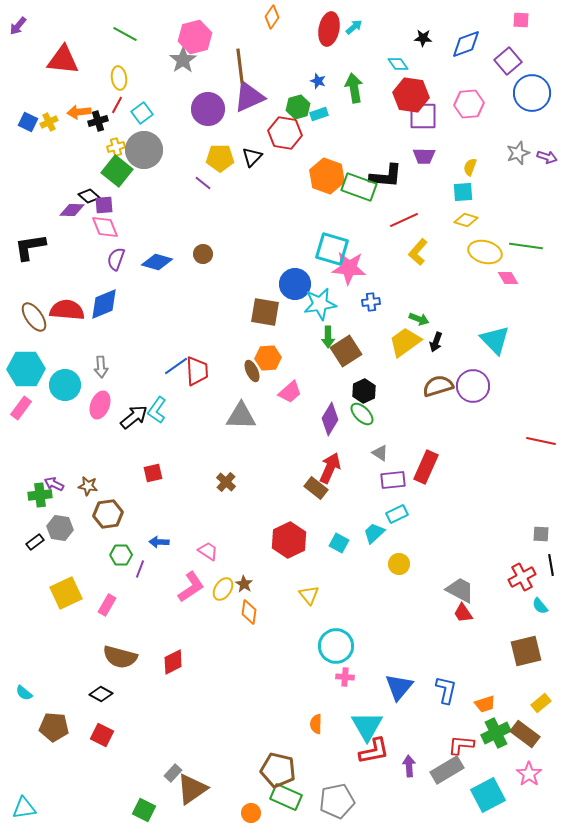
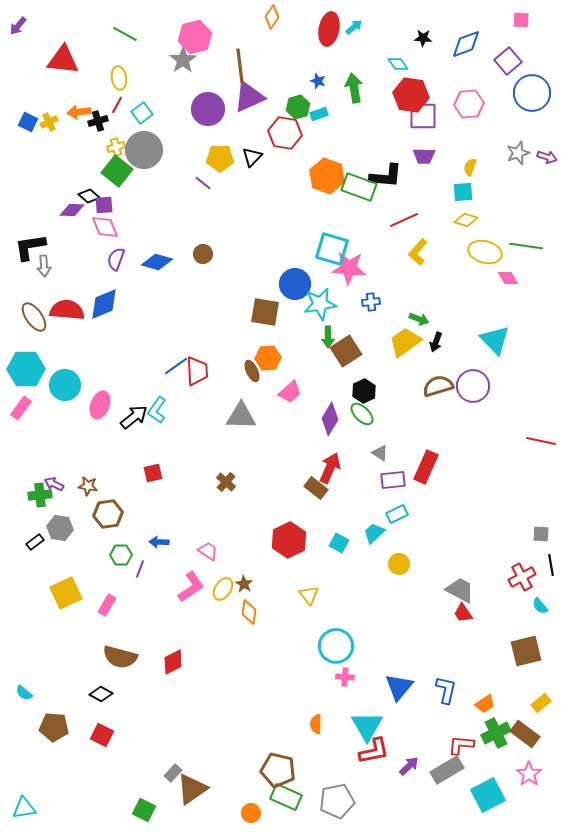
gray arrow at (101, 367): moved 57 px left, 101 px up
orange trapezoid at (485, 704): rotated 15 degrees counterclockwise
purple arrow at (409, 766): rotated 50 degrees clockwise
